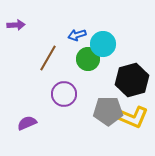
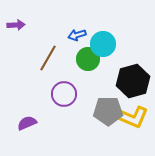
black hexagon: moved 1 px right, 1 px down
